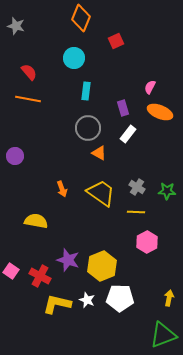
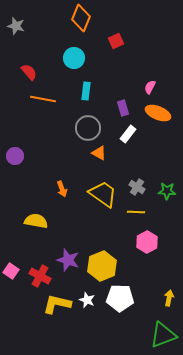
orange line: moved 15 px right
orange ellipse: moved 2 px left, 1 px down
yellow trapezoid: moved 2 px right, 1 px down
